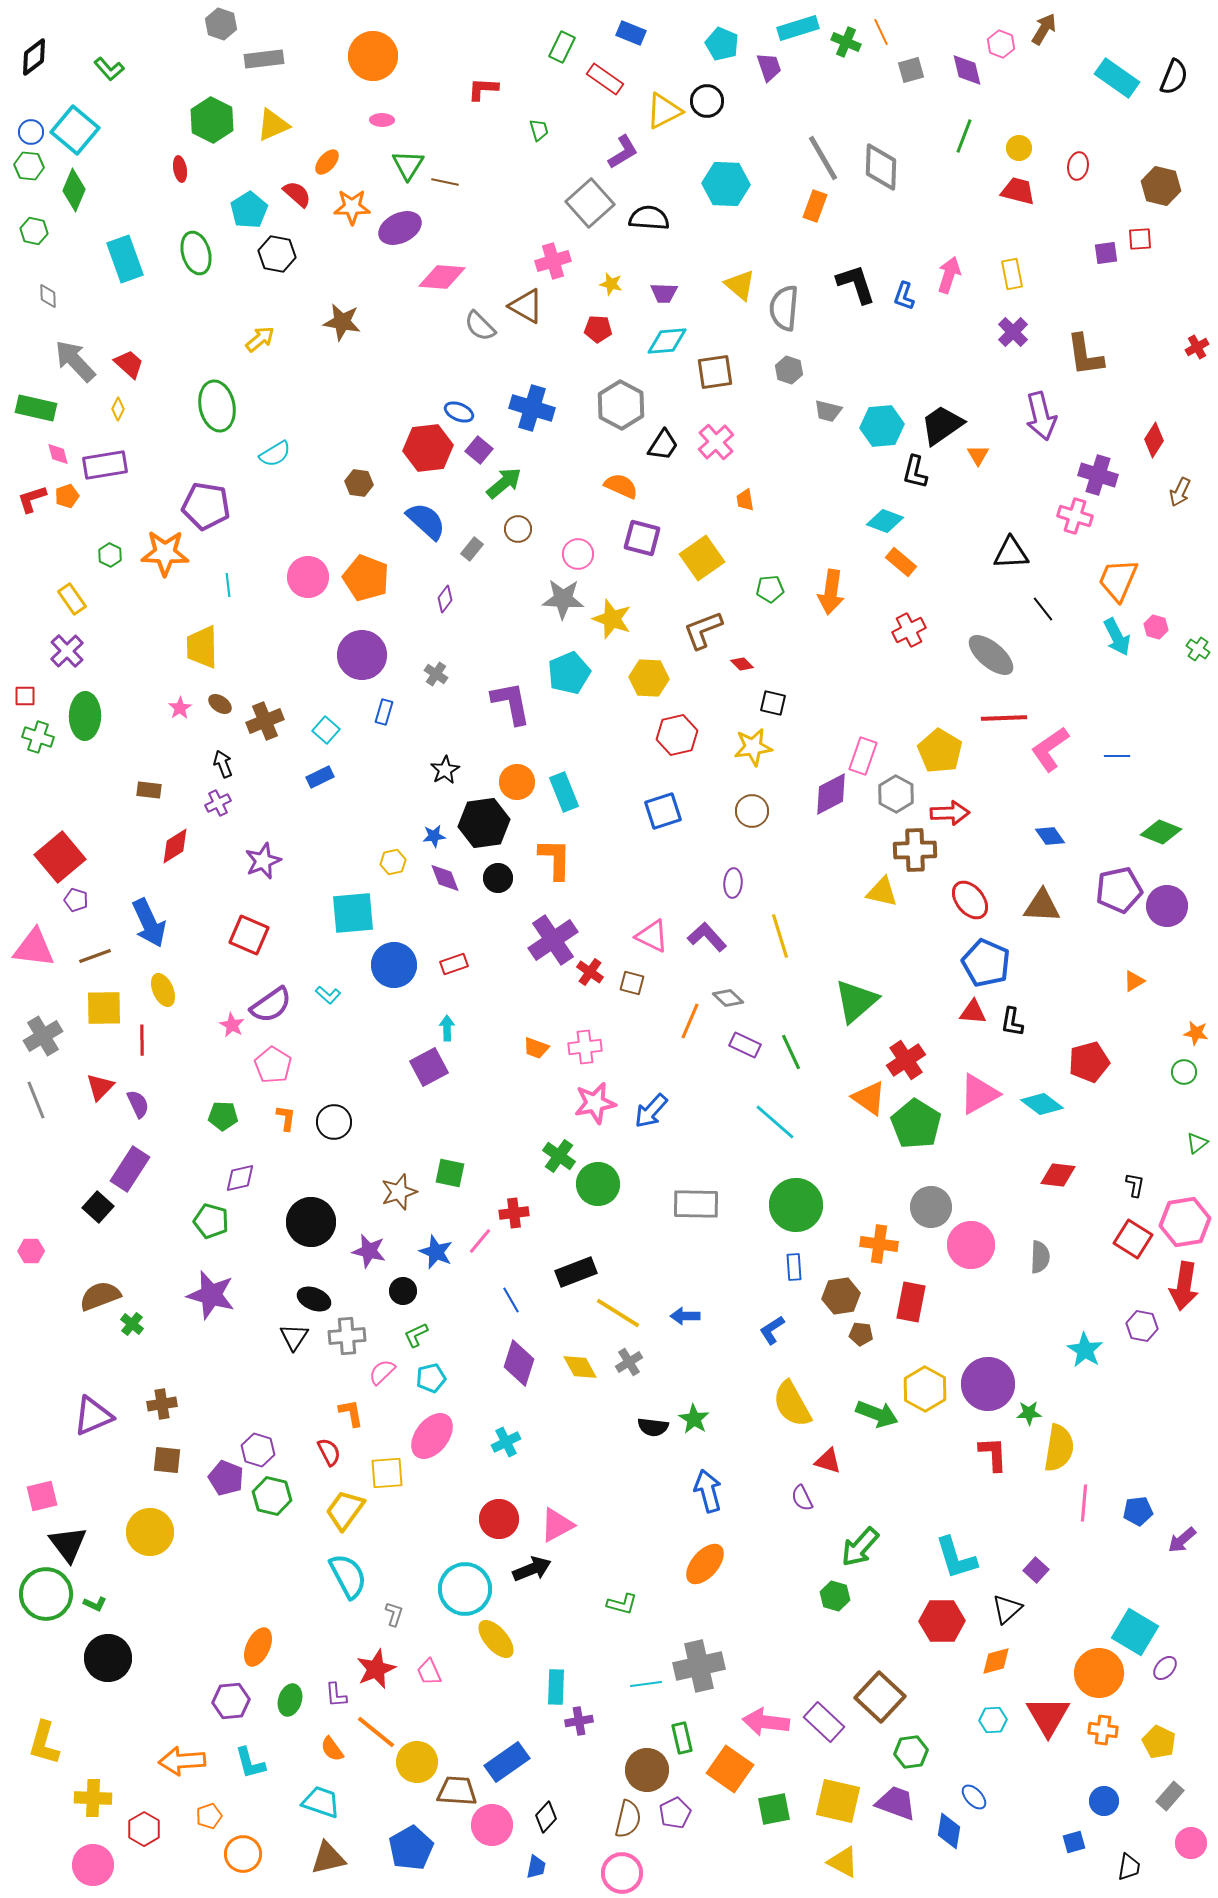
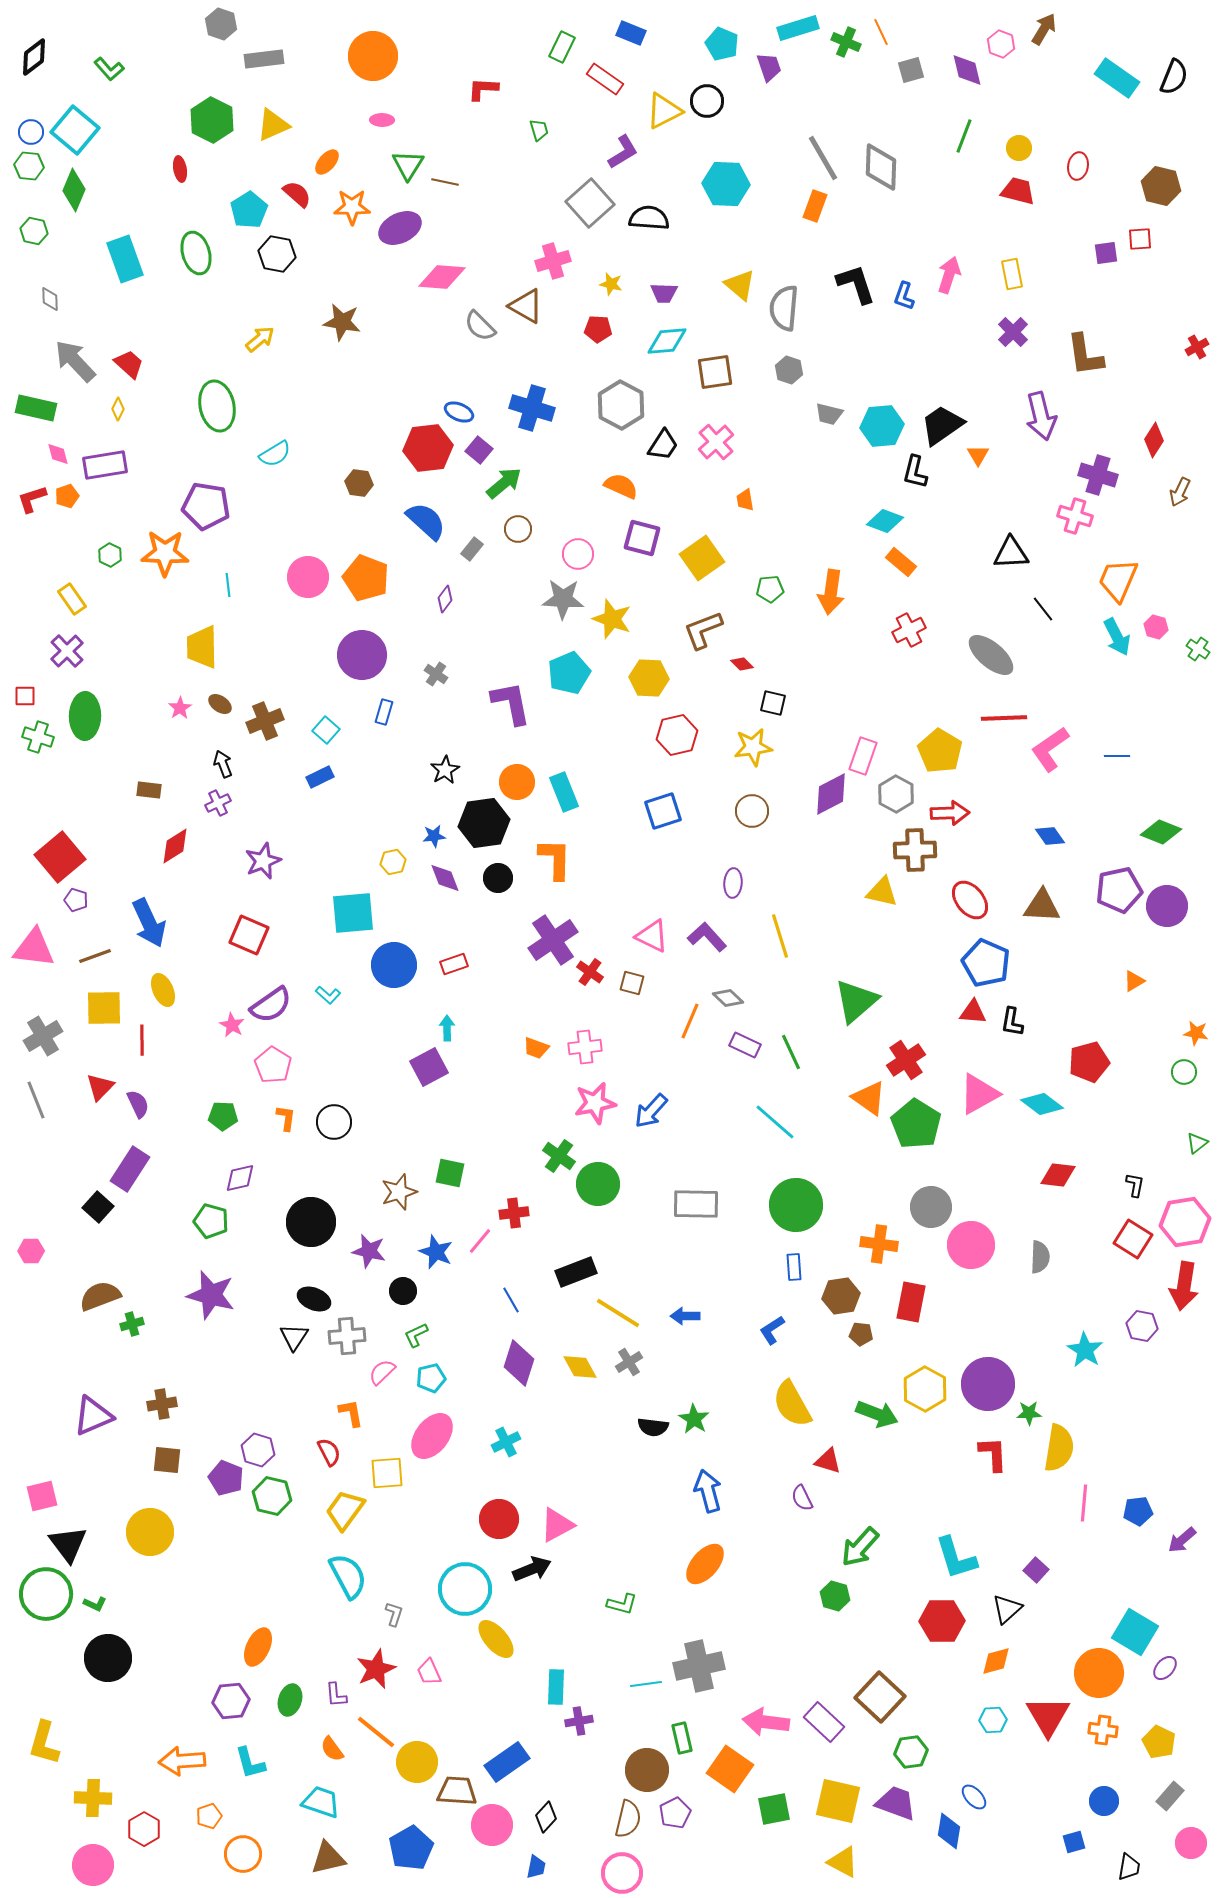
gray diamond at (48, 296): moved 2 px right, 3 px down
gray trapezoid at (828, 411): moved 1 px right, 3 px down
green cross at (132, 1324): rotated 35 degrees clockwise
